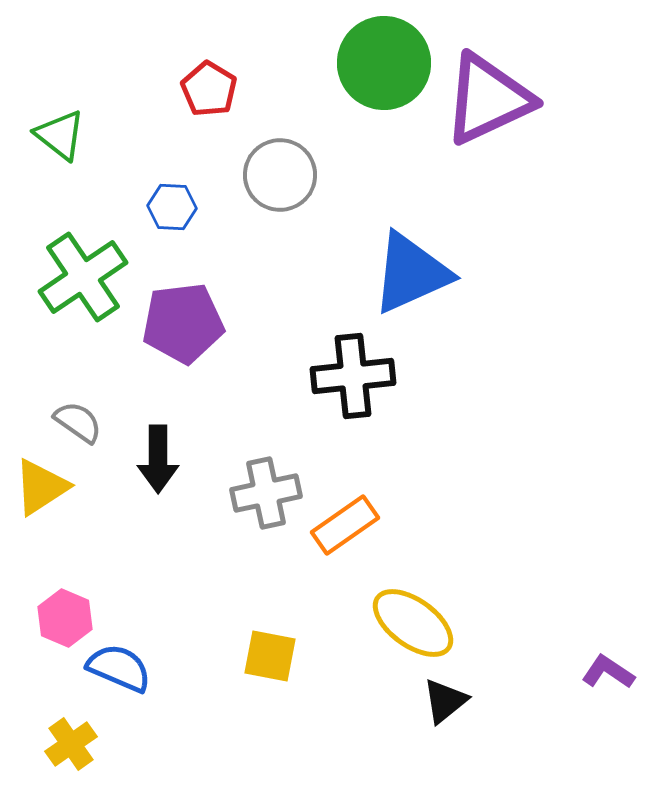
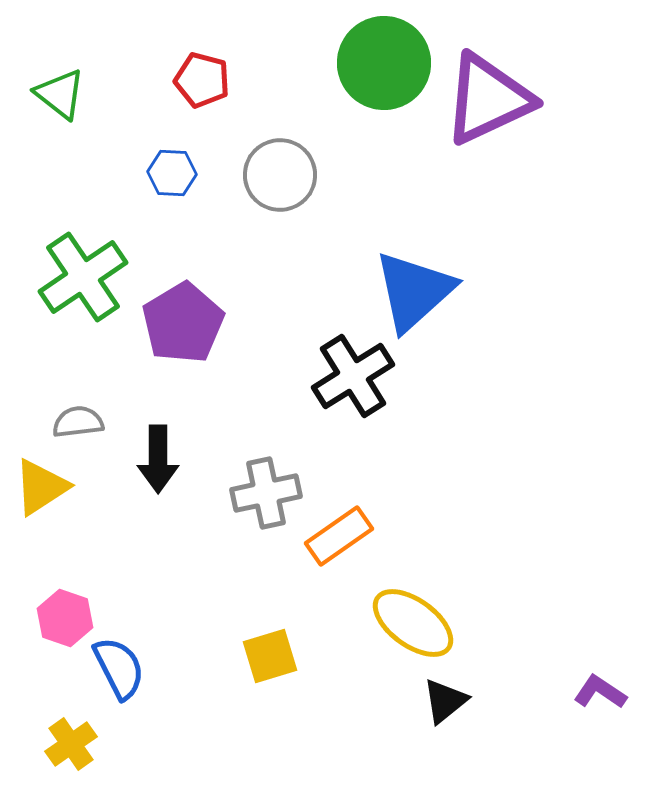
red pentagon: moved 7 px left, 9 px up; rotated 16 degrees counterclockwise
green triangle: moved 41 px up
blue hexagon: moved 34 px up
blue triangle: moved 3 px right, 18 px down; rotated 18 degrees counterclockwise
purple pentagon: rotated 24 degrees counterclockwise
black cross: rotated 26 degrees counterclockwise
gray semicircle: rotated 42 degrees counterclockwise
orange rectangle: moved 6 px left, 11 px down
pink hexagon: rotated 4 degrees counterclockwise
yellow square: rotated 28 degrees counterclockwise
blue semicircle: rotated 40 degrees clockwise
purple L-shape: moved 8 px left, 20 px down
